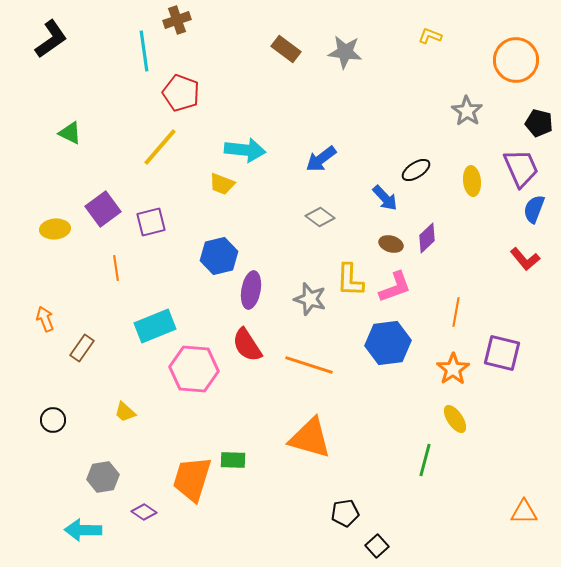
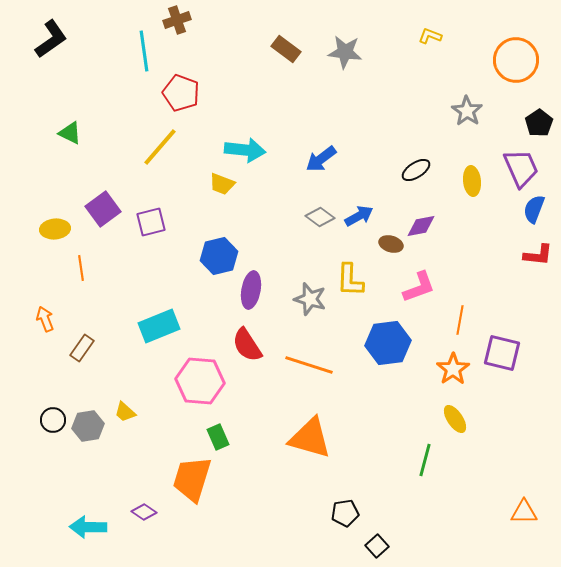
black pentagon at (539, 123): rotated 24 degrees clockwise
blue arrow at (385, 198): moved 26 px left, 18 px down; rotated 76 degrees counterclockwise
purple diamond at (427, 238): moved 6 px left, 12 px up; rotated 32 degrees clockwise
red L-shape at (525, 259): moved 13 px right, 4 px up; rotated 44 degrees counterclockwise
orange line at (116, 268): moved 35 px left
pink L-shape at (395, 287): moved 24 px right
orange line at (456, 312): moved 4 px right, 8 px down
cyan rectangle at (155, 326): moved 4 px right
pink hexagon at (194, 369): moved 6 px right, 12 px down
green rectangle at (233, 460): moved 15 px left, 23 px up; rotated 65 degrees clockwise
gray hexagon at (103, 477): moved 15 px left, 51 px up
cyan arrow at (83, 530): moved 5 px right, 3 px up
